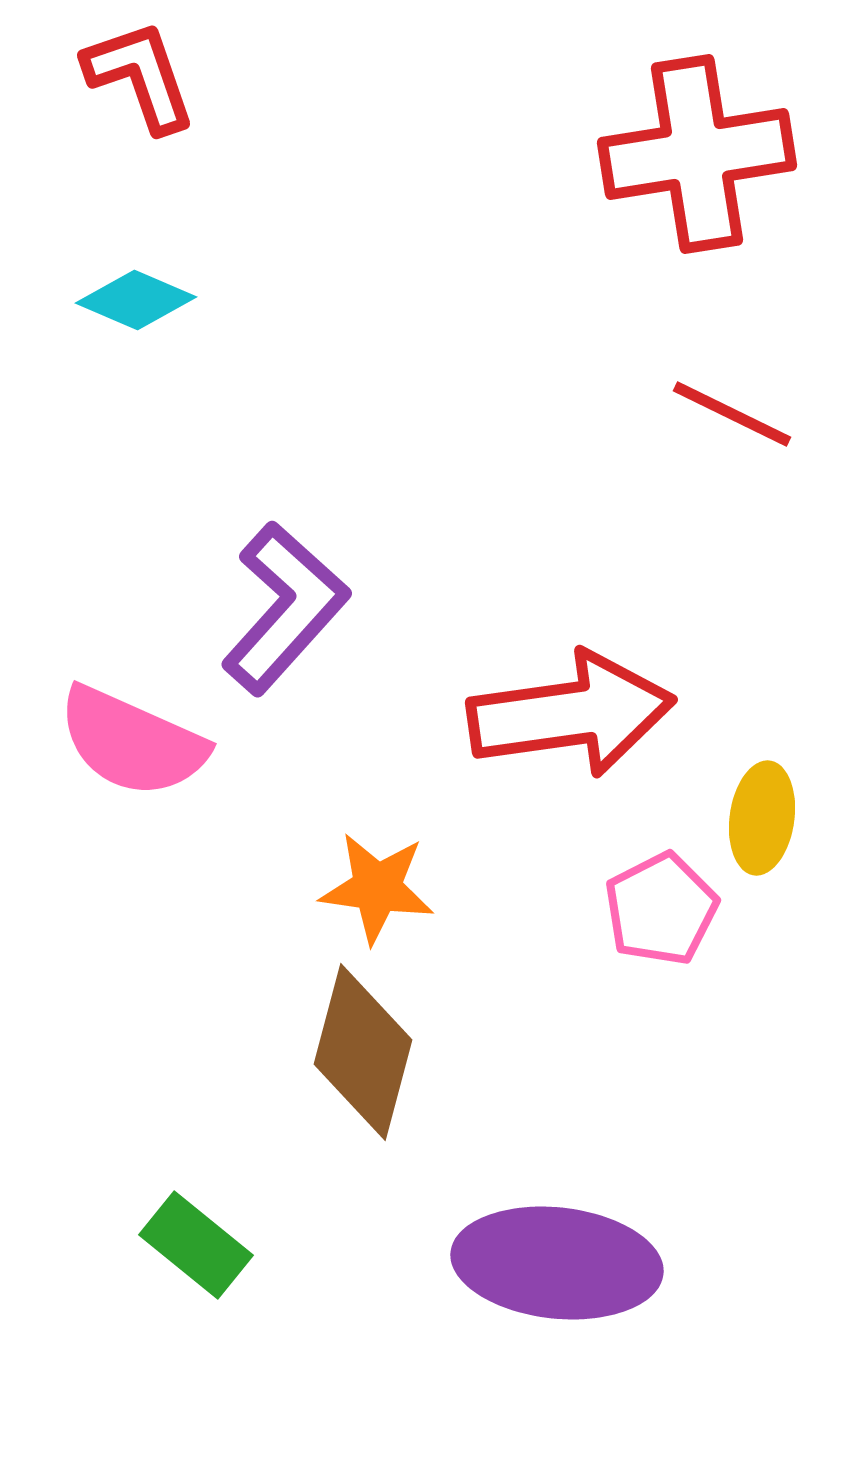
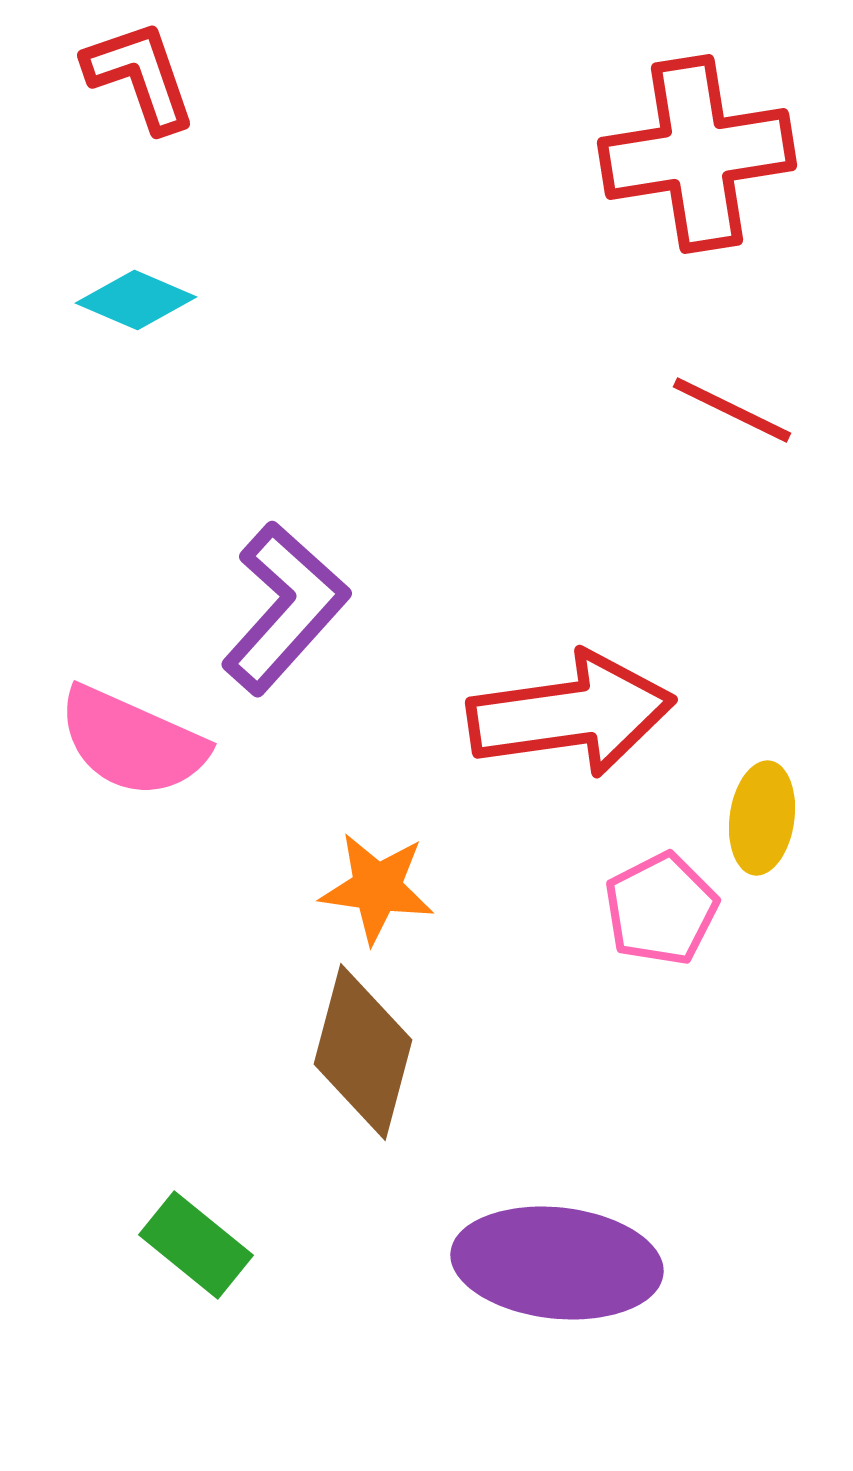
red line: moved 4 px up
